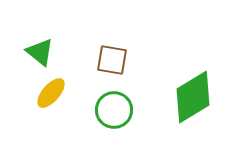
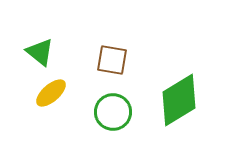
yellow ellipse: rotated 8 degrees clockwise
green diamond: moved 14 px left, 3 px down
green circle: moved 1 px left, 2 px down
